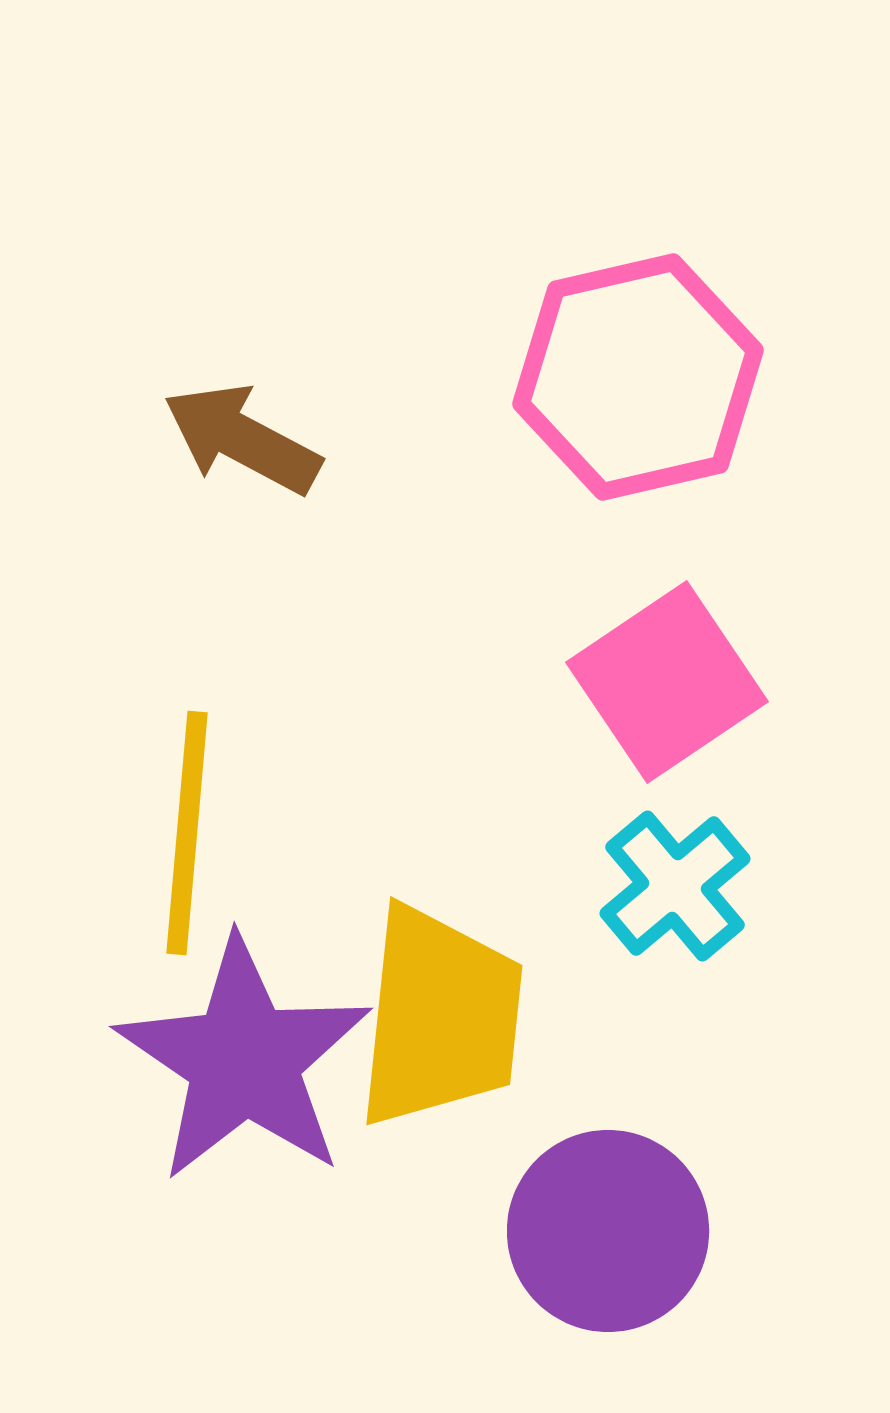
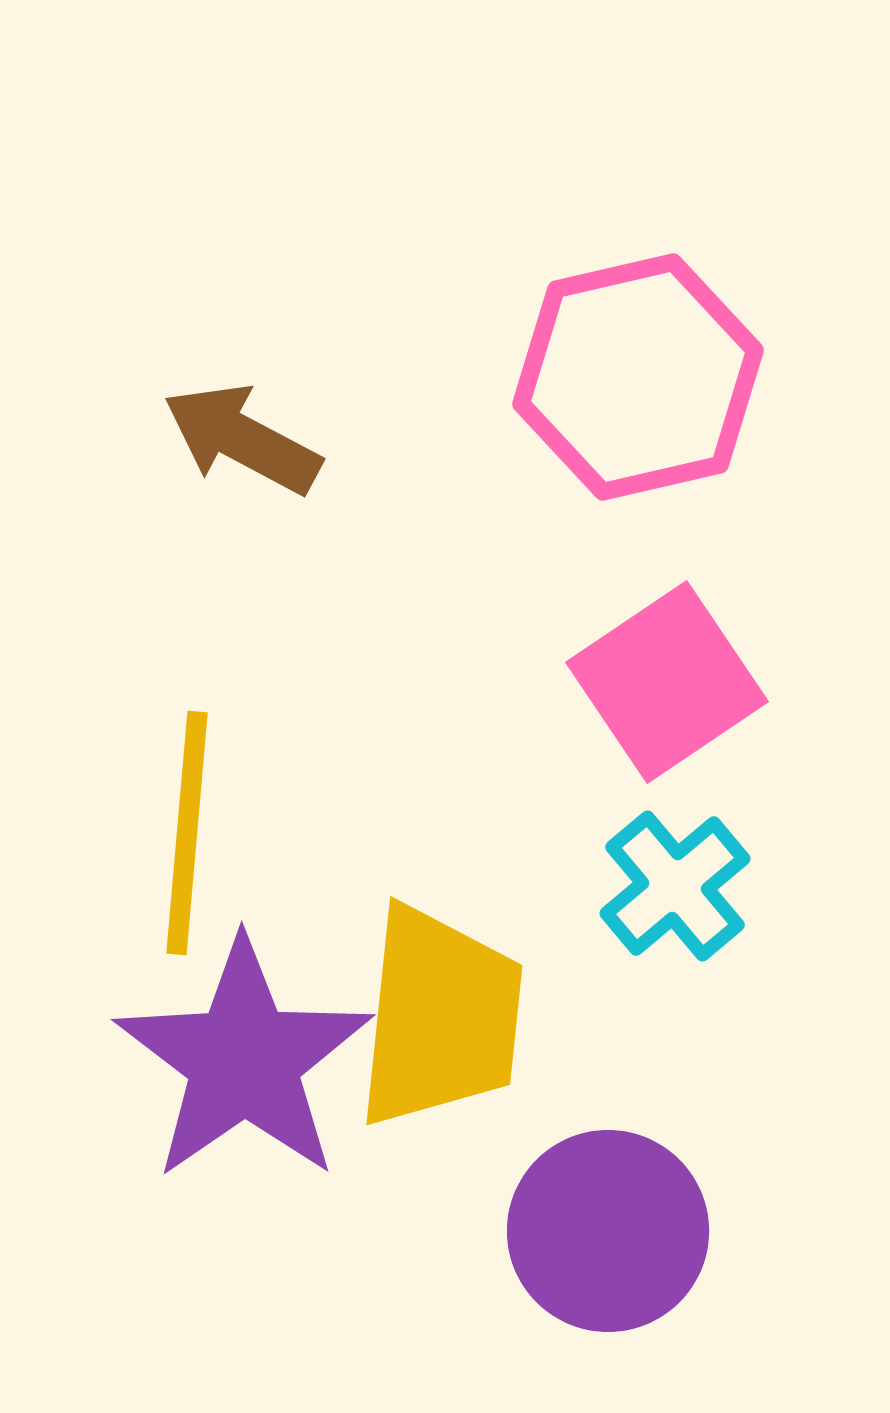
purple star: rotated 3 degrees clockwise
